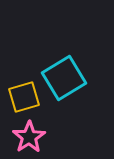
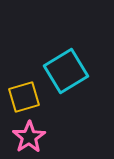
cyan square: moved 2 px right, 7 px up
